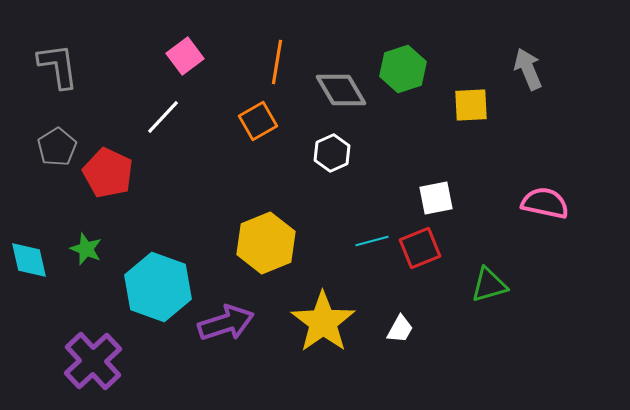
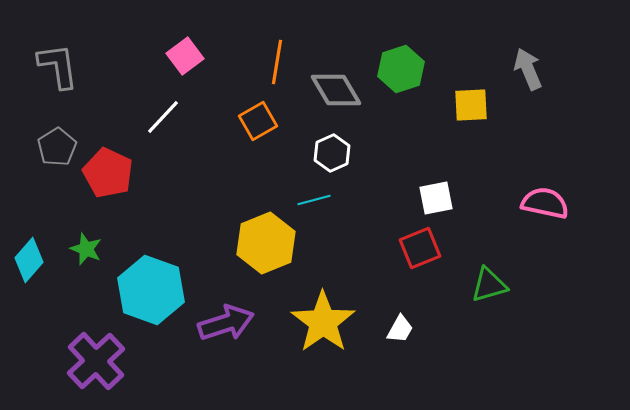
green hexagon: moved 2 px left
gray diamond: moved 5 px left
cyan line: moved 58 px left, 41 px up
cyan diamond: rotated 54 degrees clockwise
cyan hexagon: moved 7 px left, 3 px down
purple cross: moved 3 px right
